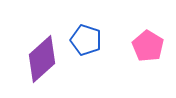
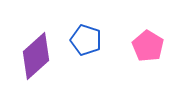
purple diamond: moved 6 px left, 3 px up
